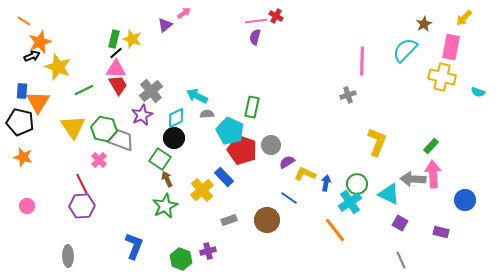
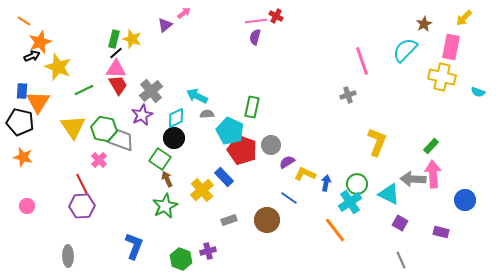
pink line at (362, 61): rotated 20 degrees counterclockwise
